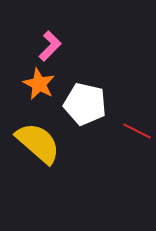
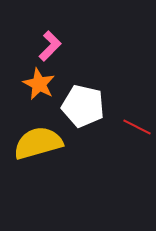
white pentagon: moved 2 px left, 2 px down
red line: moved 4 px up
yellow semicircle: rotated 57 degrees counterclockwise
